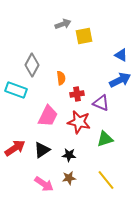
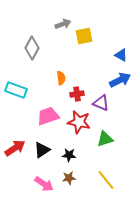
gray diamond: moved 17 px up
pink trapezoid: rotated 135 degrees counterclockwise
